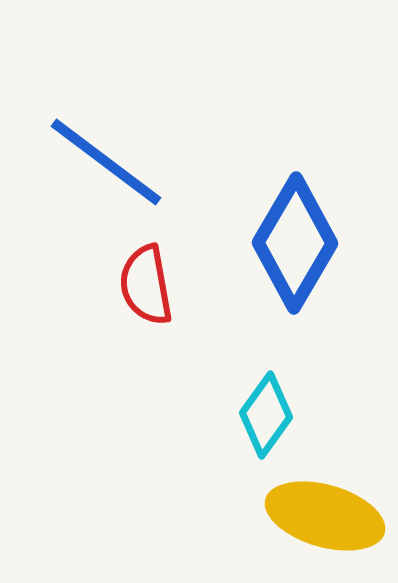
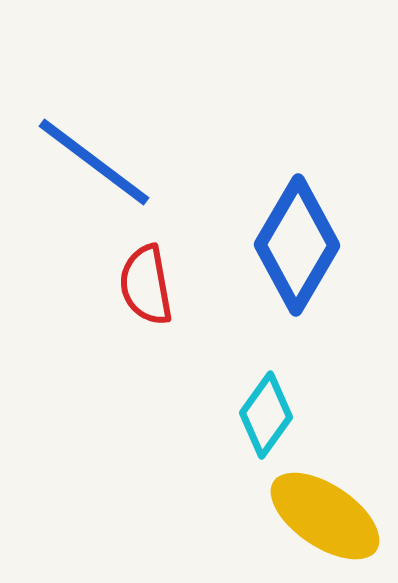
blue line: moved 12 px left
blue diamond: moved 2 px right, 2 px down
yellow ellipse: rotated 18 degrees clockwise
